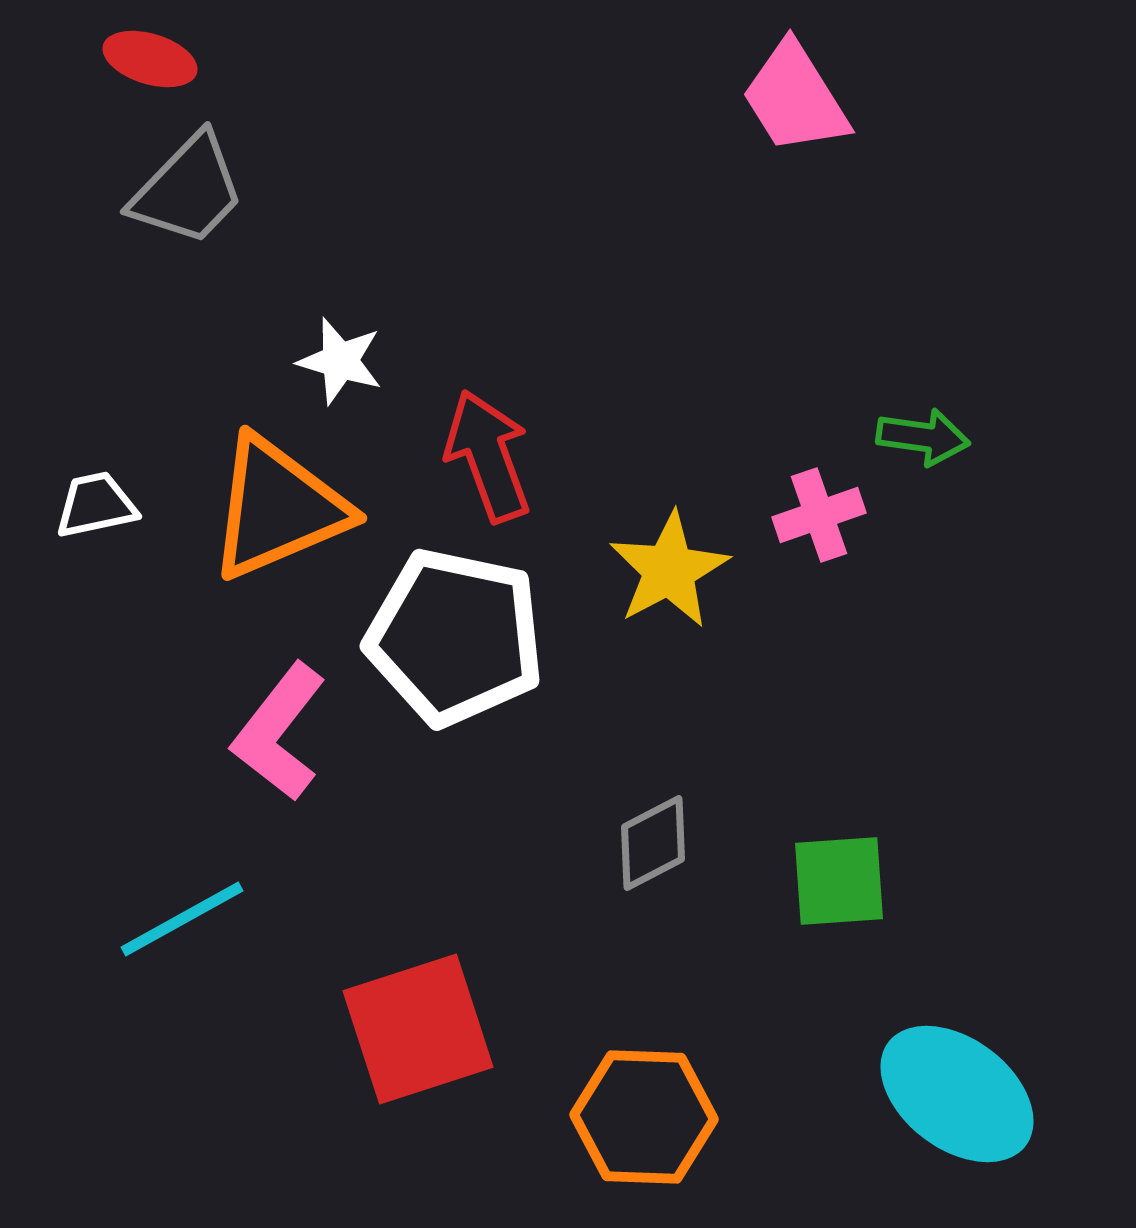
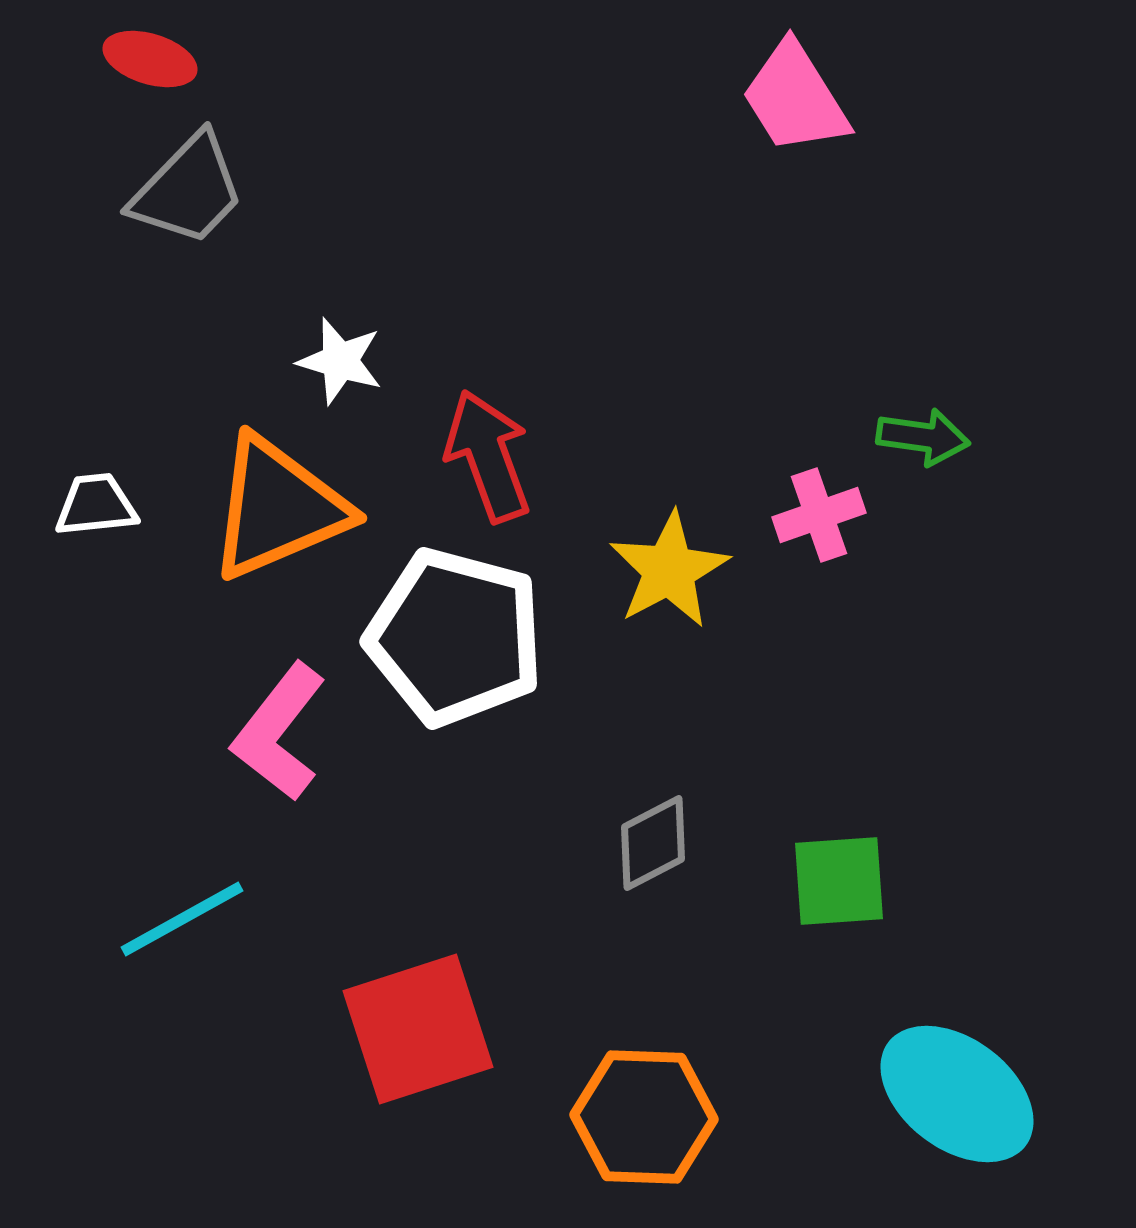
white trapezoid: rotated 6 degrees clockwise
white pentagon: rotated 3 degrees clockwise
